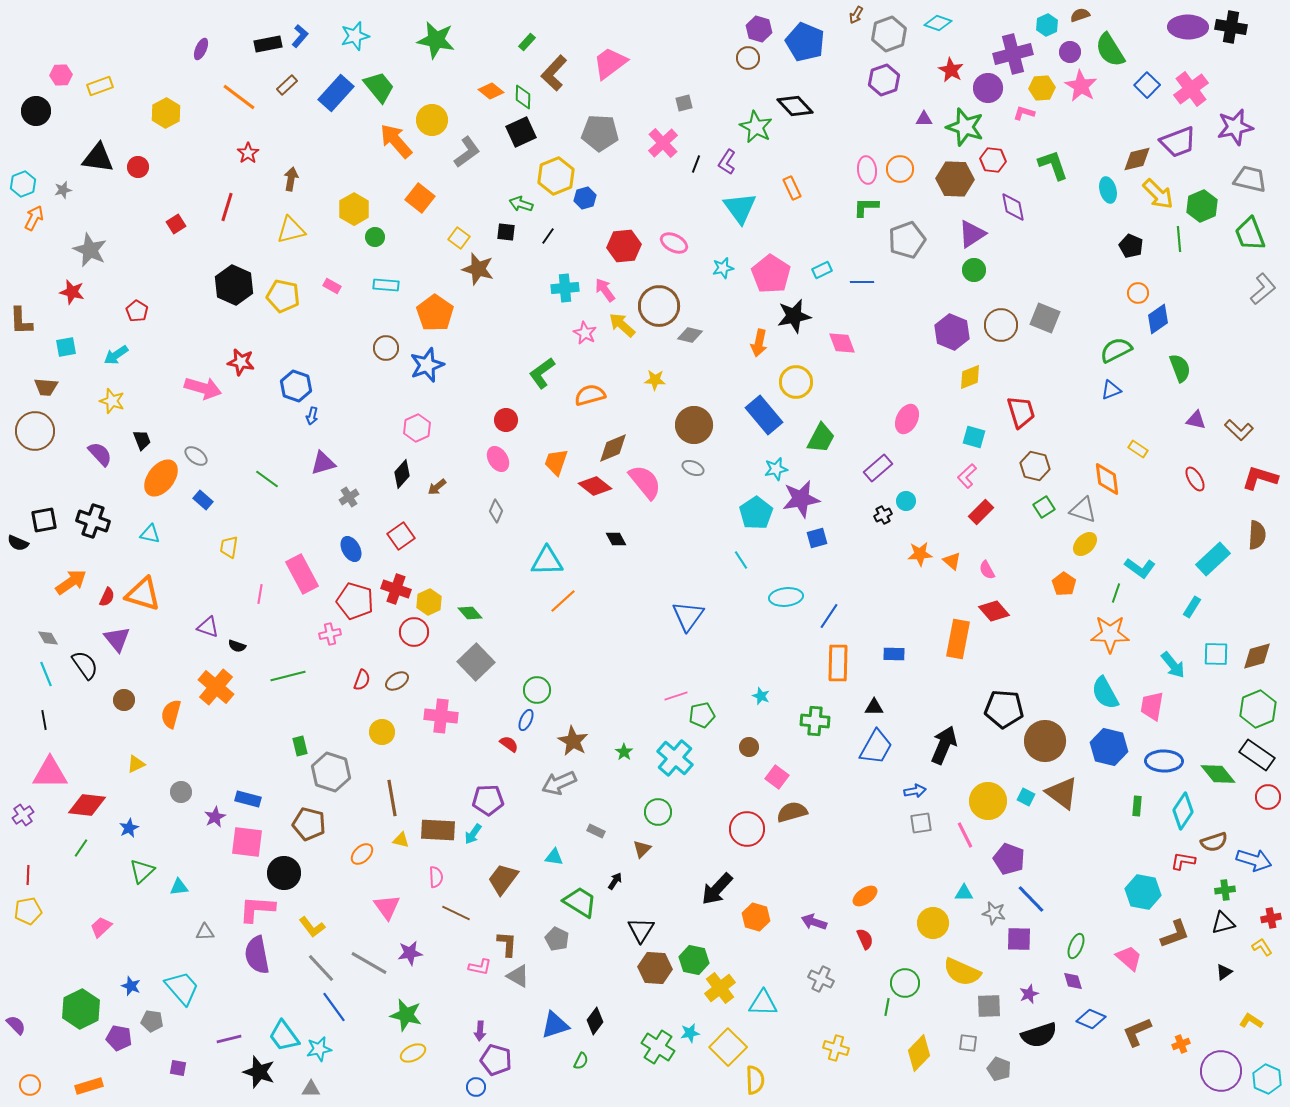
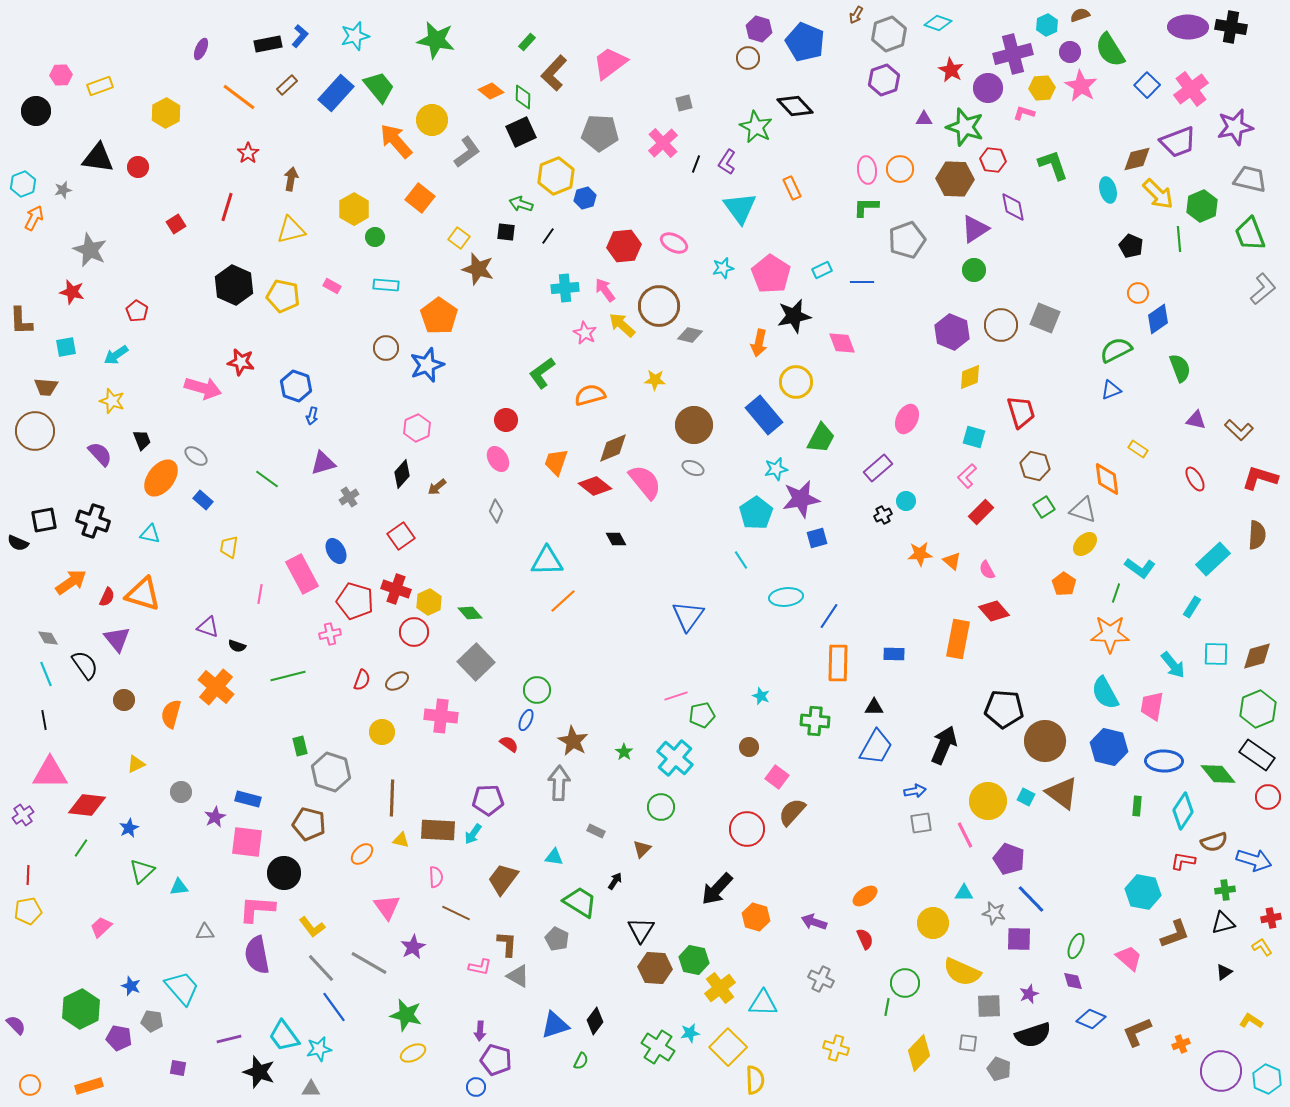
purple triangle at (972, 234): moved 3 px right, 5 px up
orange pentagon at (435, 313): moved 4 px right, 3 px down
blue ellipse at (351, 549): moved 15 px left, 2 px down
gray arrow at (559, 783): rotated 116 degrees clockwise
brown line at (392, 798): rotated 12 degrees clockwise
green circle at (658, 812): moved 3 px right, 5 px up
brown semicircle at (792, 812): rotated 32 degrees counterclockwise
purple star at (410, 953): moved 3 px right, 6 px up; rotated 20 degrees counterclockwise
black semicircle at (1039, 1035): moved 6 px left
